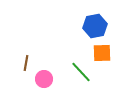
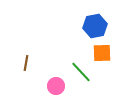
pink circle: moved 12 px right, 7 px down
